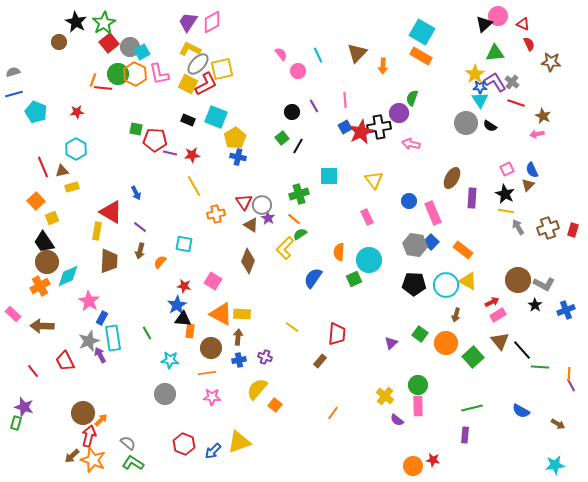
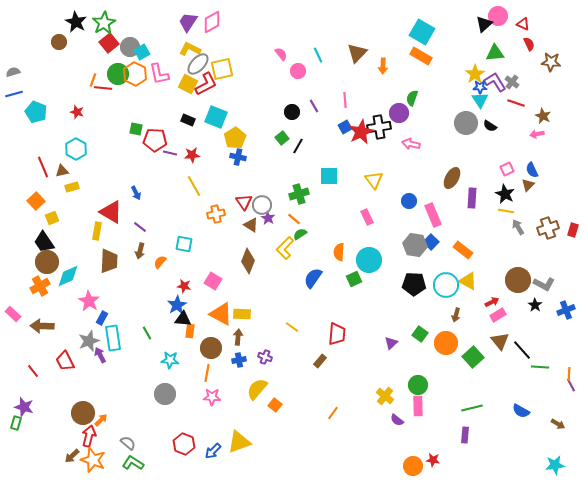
red star at (77, 112): rotated 24 degrees clockwise
pink rectangle at (433, 213): moved 2 px down
orange line at (207, 373): rotated 72 degrees counterclockwise
